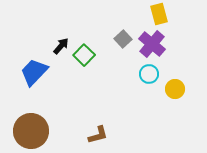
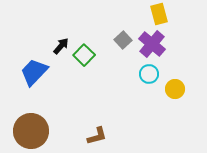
gray square: moved 1 px down
brown L-shape: moved 1 px left, 1 px down
